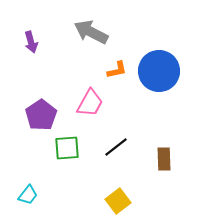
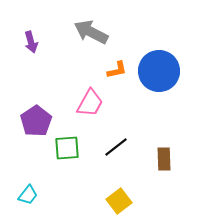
purple pentagon: moved 5 px left, 6 px down
yellow square: moved 1 px right
